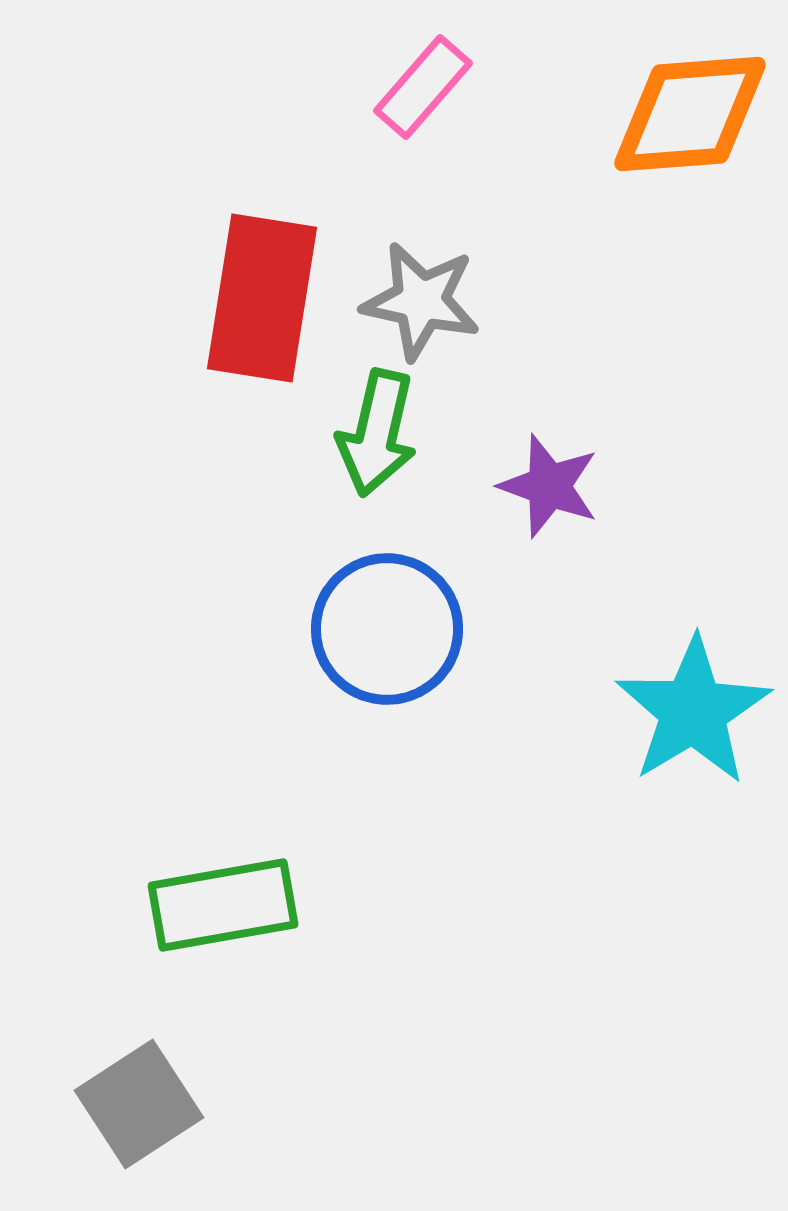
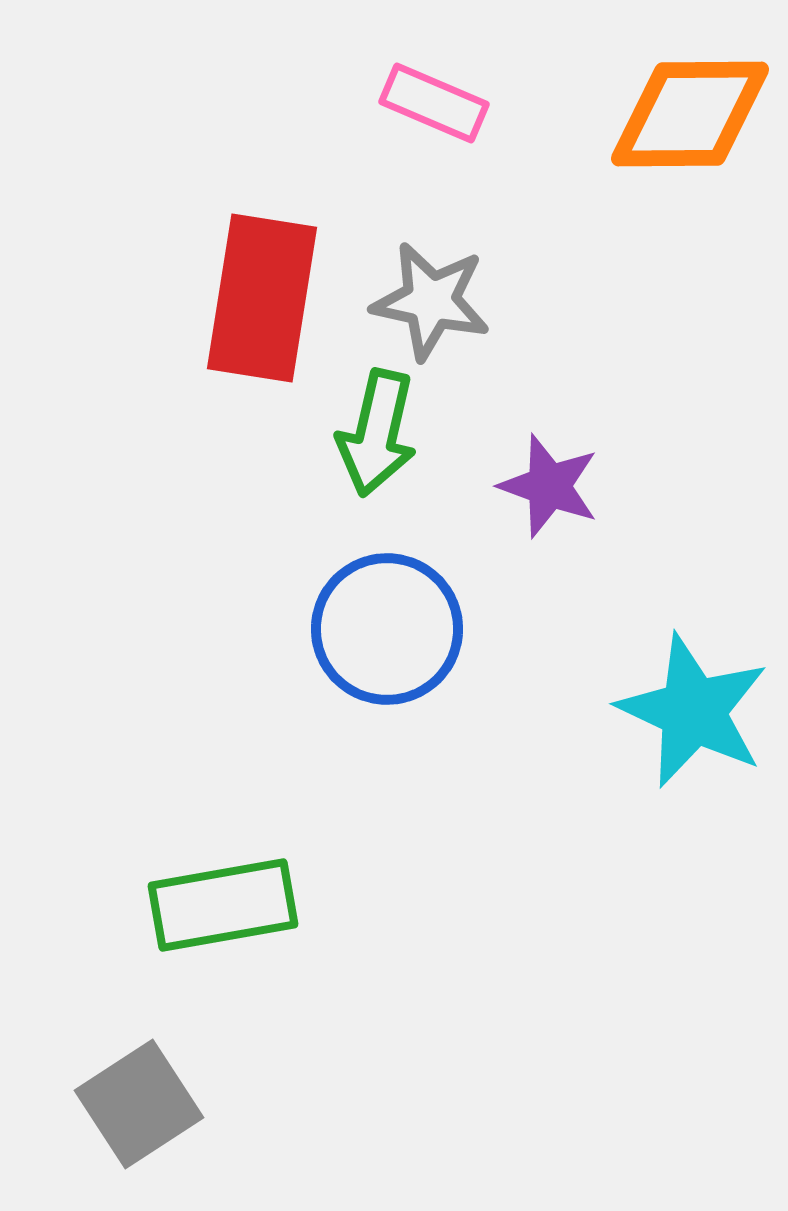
pink rectangle: moved 11 px right, 16 px down; rotated 72 degrees clockwise
orange diamond: rotated 4 degrees clockwise
gray star: moved 10 px right
cyan star: rotated 16 degrees counterclockwise
